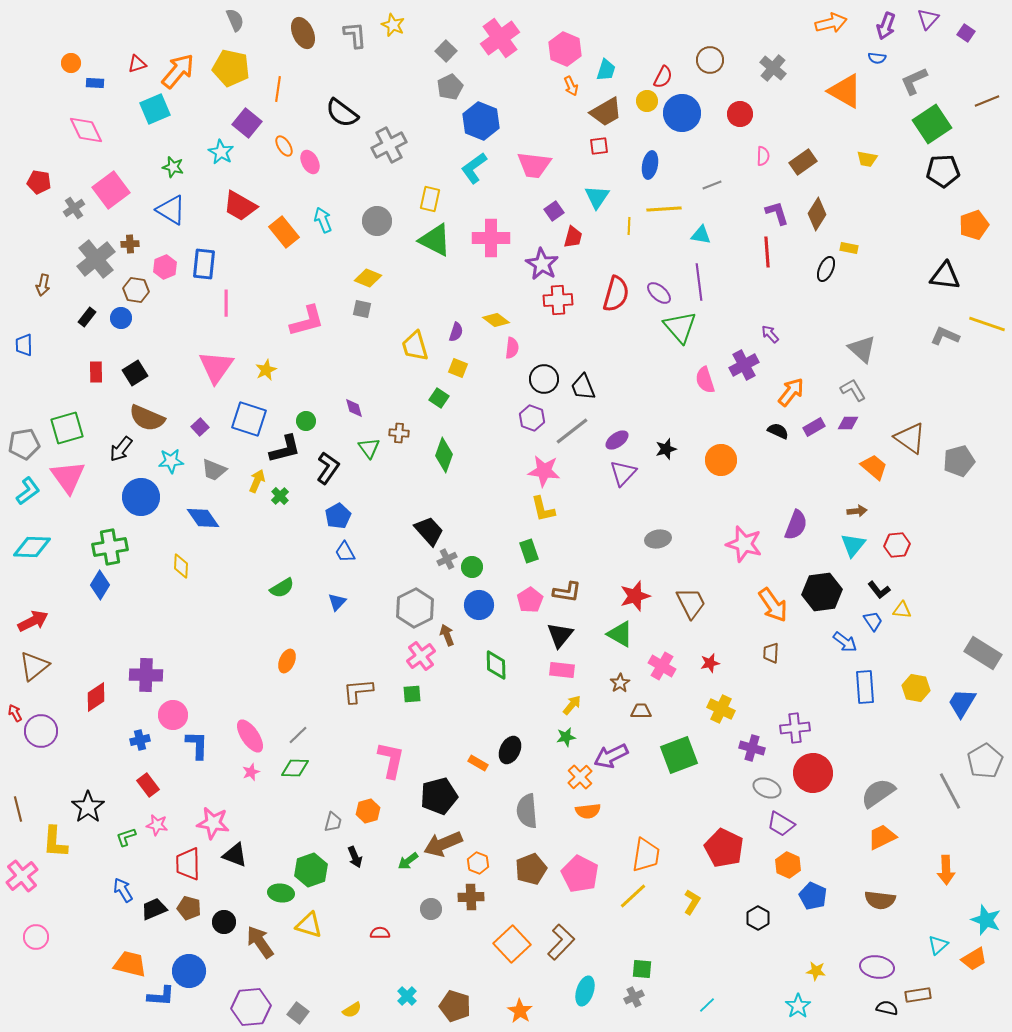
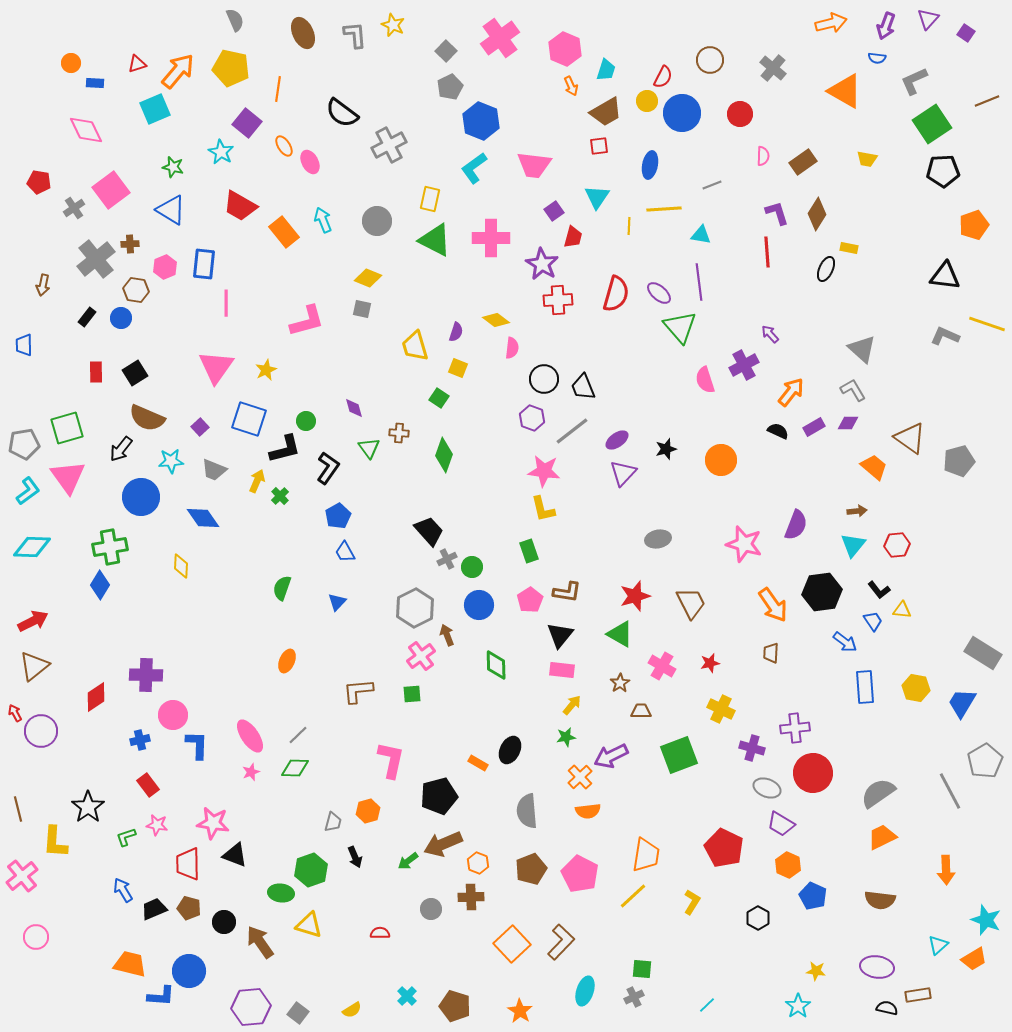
green semicircle at (282, 588): rotated 140 degrees clockwise
